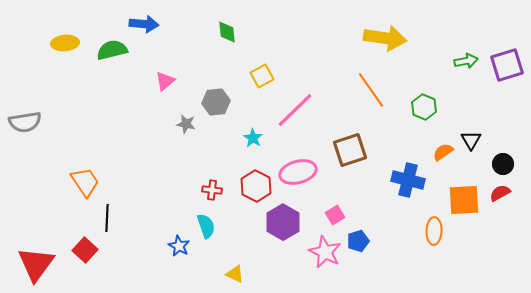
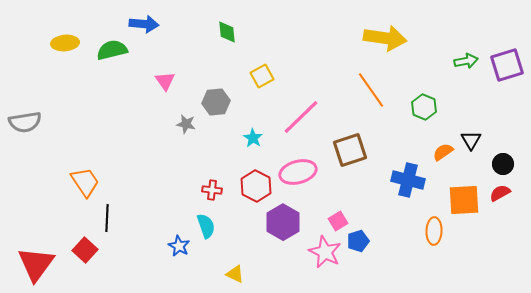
pink triangle: rotated 25 degrees counterclockwise
pink line: moved 6 px right, 7 px down
pink square: moved 3 px right, 6 px down
